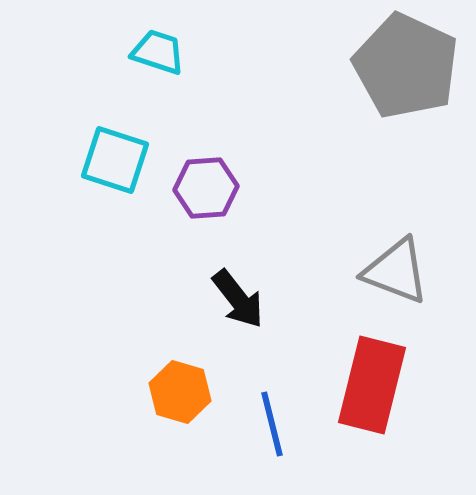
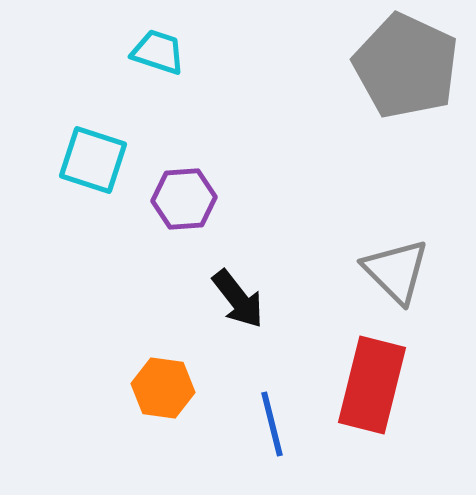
cyan square: moved 22 px left
purple hexagon: moved 22 px left, 11 px down
gray triangle: rotated 24 degrees clockwise
orange hexagon: moved 17 px left, 4 px up; rotated 8 degrees counterclockwise
